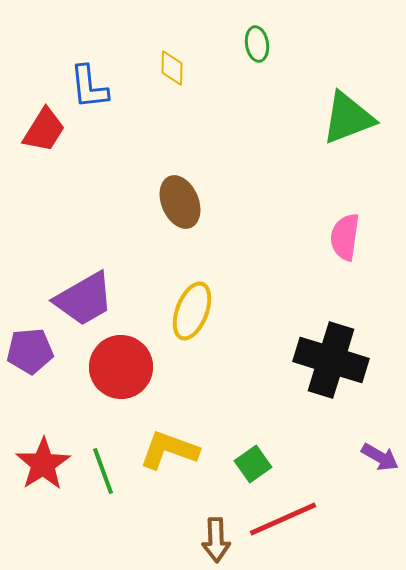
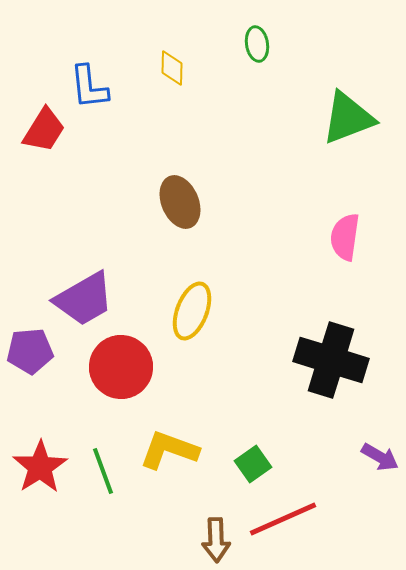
red star: moved 3 px left, 3 px down
